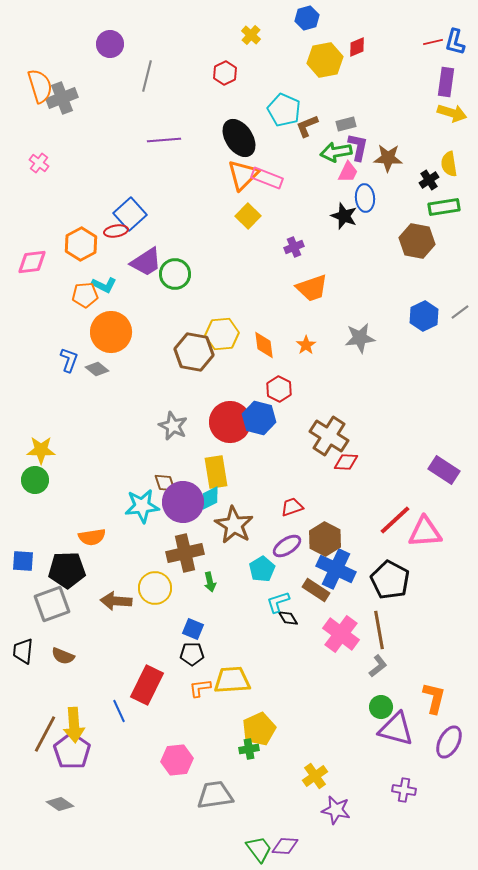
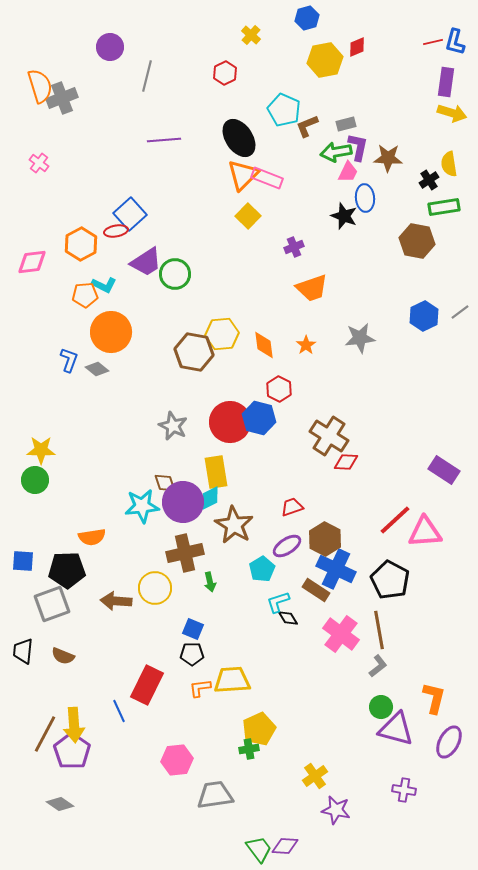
purple circle at (110, 44): moved 3 px down
